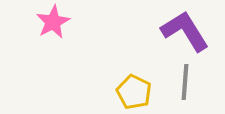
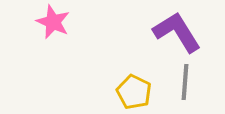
pink star: rotated 20 degrees counterclockwise
purple L-shape: moved 8 px left, 1 px down
